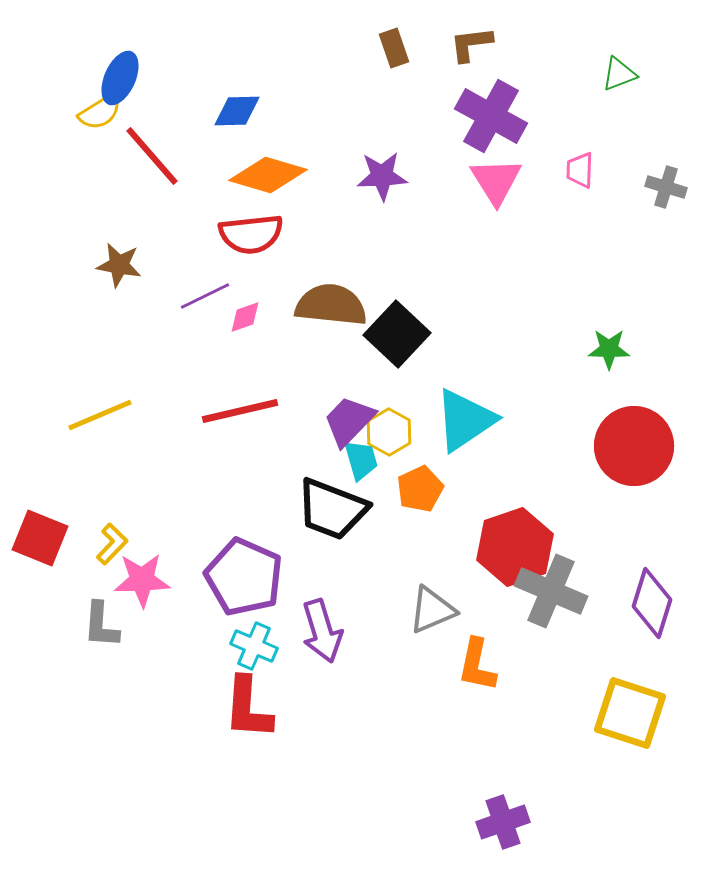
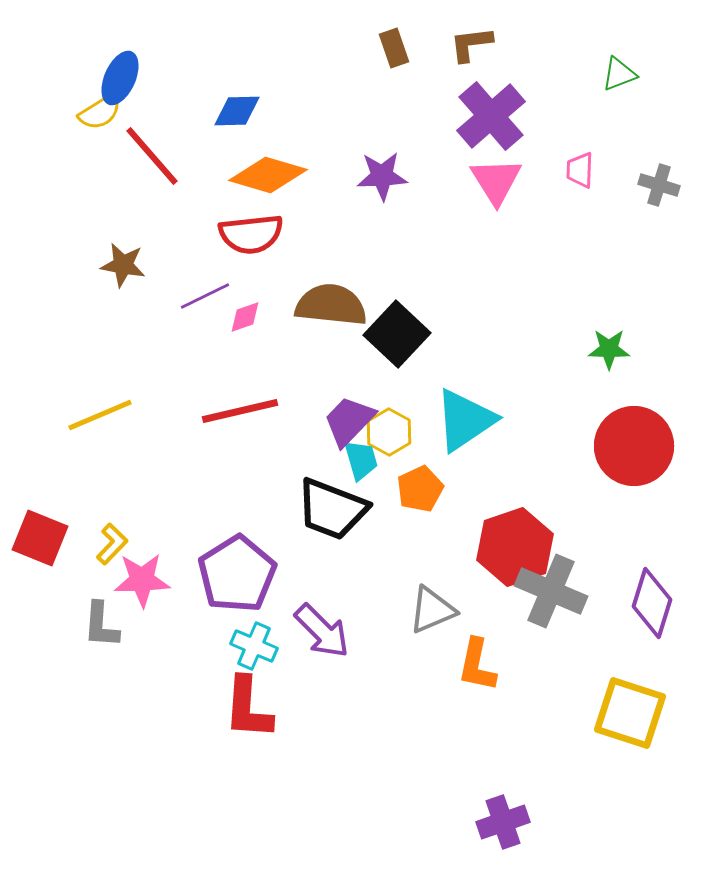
purple cross at (491, 116): rotated 20 degrees clockwise
gray cross at (666, 187): moved 7 px left, 2 px up
brown star at (119, 265): moved 4 px right
purple pentagon at (244, 577): moved 7 px left, 3 px up; rotated 16 degrees clockwise
purple arrow at (322, 631): rotated 28 degrees counterclockwise
